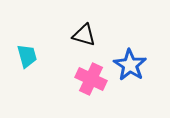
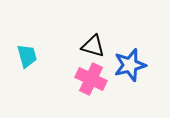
black triangle: moved 9 px right, 11 px down
blue star: rotated 24 degrees clockwise
